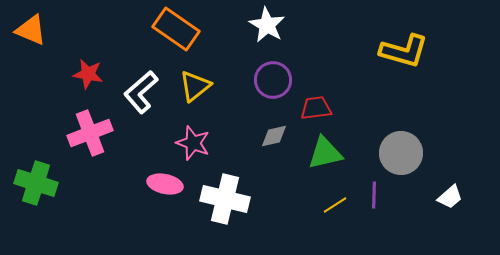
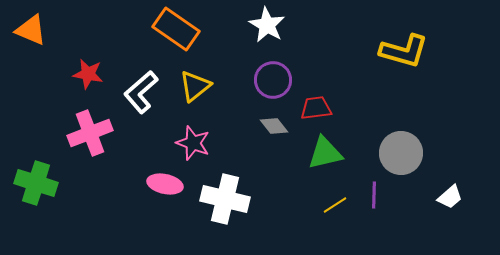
gray diamond: moved 10 px up; rotated 64 degrees clockwise
